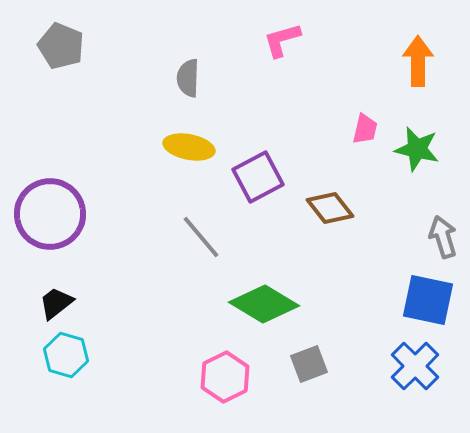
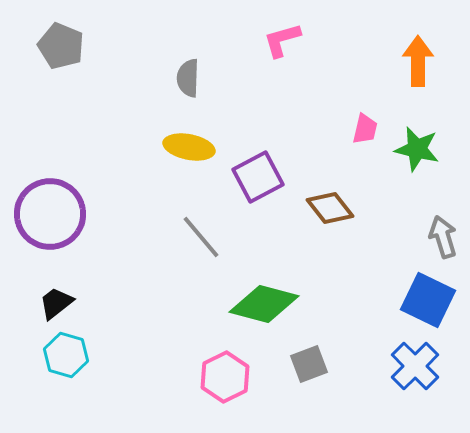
blue square: rotated 14 degrees clockwise
green diamond: rotated 16 degrees counterclockwise
